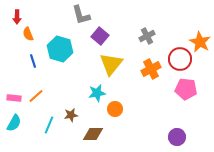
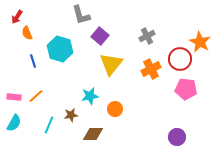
red arrow: rotated 32 degrees clockwise
orange semicircle: moved 1 px left, 1 px up
cyan star: moved 7 px left, 3 px down
pink rectangle: moved 1 px up
